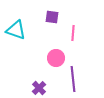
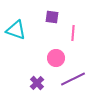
purple line: rotated 70 degrees clockwise
purple cross: moved 2 px left, 5 px up
